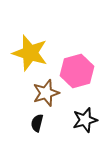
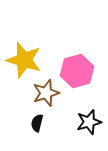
yellow star: moved 6 px left, 7 px down
black star: moved 4 px right, 2 px down
